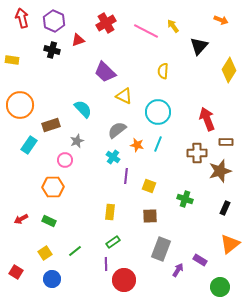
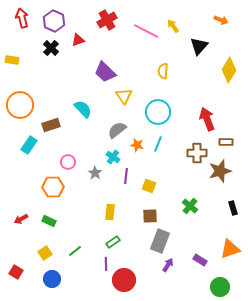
red cross at (106, 23): moved 1 px right, 3 px up
black cross at (52, 50): moved 1 px left, 2 px up; rotated 28 degrees clockwise
yellow triangle at (124, 96): rotated 30 degrees clockwise
gray star at (77, 141): moved 18 px right, 32 px down; rotated 16 degrees counterclockwise
pink circle at (65, 160): moved 3 px right, 2 px down
green cross at (185, 199): moved 5 px right, 7 px down; rotated 21 degrees clockwise
black rectangle at (225, 208): moved 8 px right; rotated 40 degrees counterclockwise
orange triangle at (230, 244): moved 5 px down; rotated 20 degrees clockwise
gray rectangle at (161, 249): moved 1 px left, 8 px up
purple arrow at (178, 270): moved 10 px left, 5 px up
